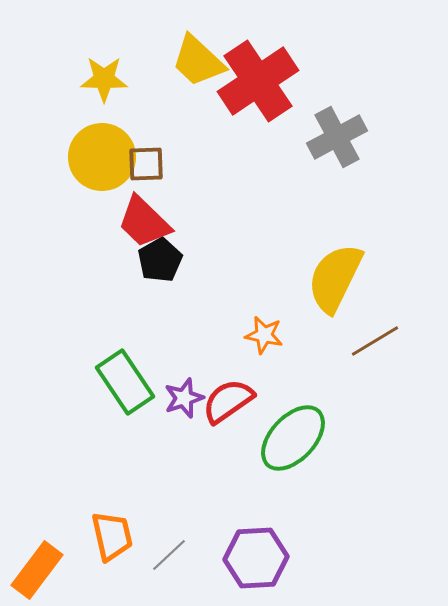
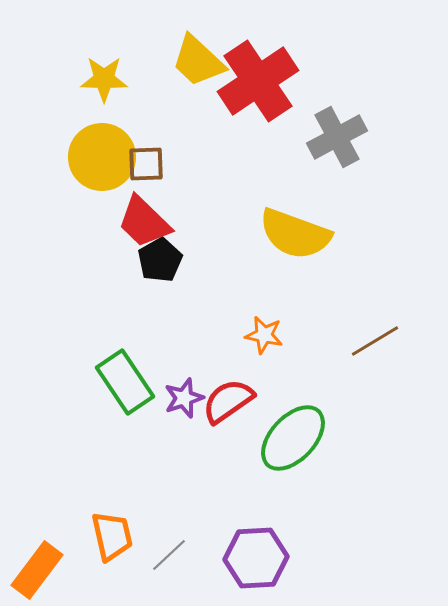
yellow semicircle: moved 40 px left, 44 px up; rotated 96 degrees counterclockwise
